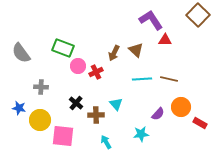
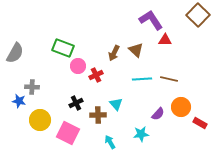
gray semicircle: moved 6 px left; rotated 115 degrees counterclockwise
red cross: moved 3 px down
gray cross: moved 9 px left
black cross: rotated 24 degrees clockwise
blue star: moved 7 px up
brown cross: moved 2 px right
pink square: moved 5 px right, 3 px up; rotated 20 degrees clockwise
cyan arrow: moved 4 px right
